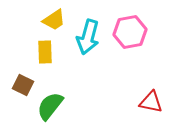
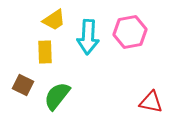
cyan arrow: rotated 12 degrees counterclockwise
green semicircle: moved 7 px right, 10 px up
